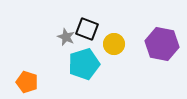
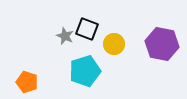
gray star: moved 1 px left, 1 px up
cyan pentagon: moved 1 px right, 7 px down
